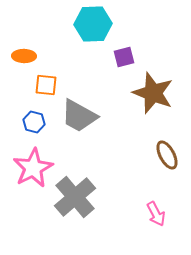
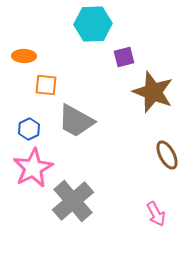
brown star: moved 1 px up
gray trapezoid: moved 3 px left, 5 px down
blue hexagon: moved 5 px left, 7 px down; rotated 20 degrees clockwise
gray cross: moved 2 px left, 4 px down
